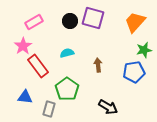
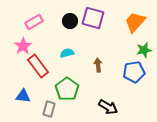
blue triangle: moved 2 px left, 1 px up
